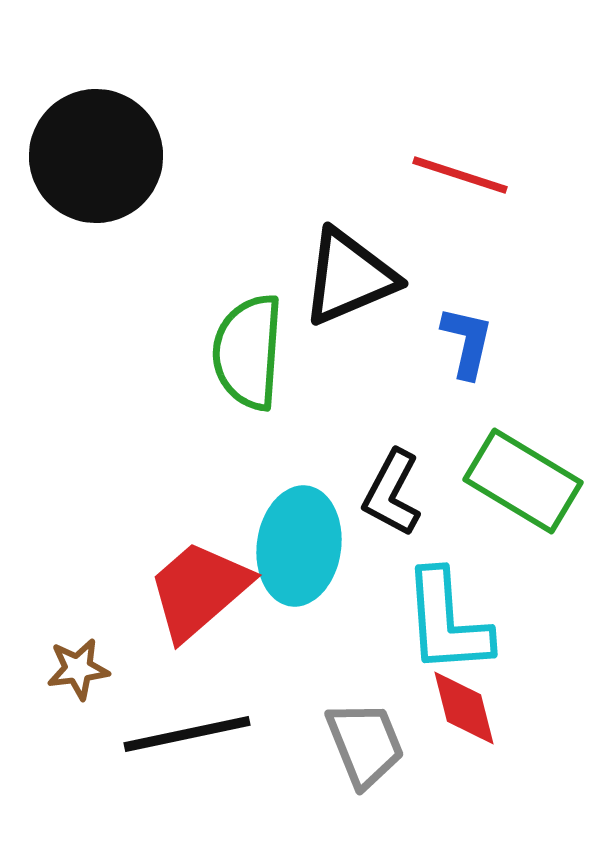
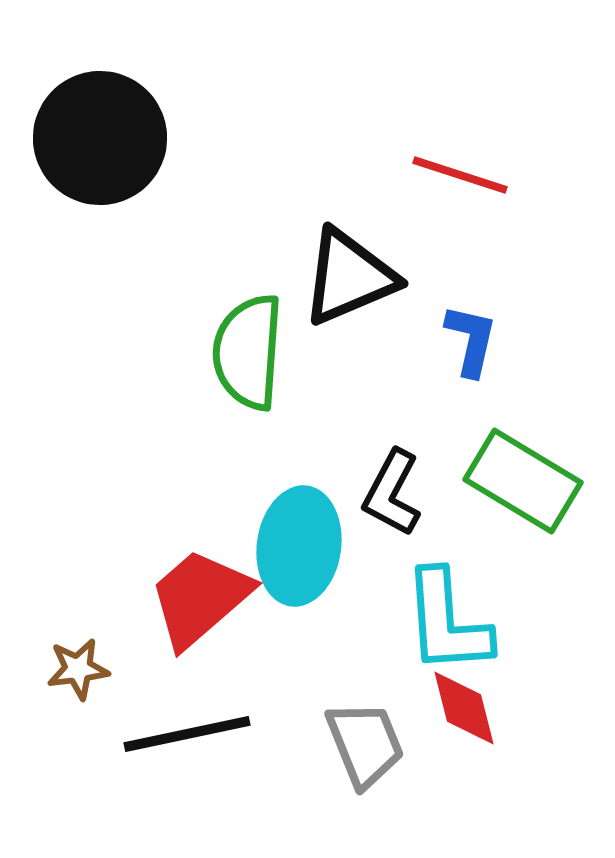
black circle: moved 4 px right, 18 px up
blue L-shape: moved 4 px right, 2 px up
red trapezoid: moved 1 px right, 8 px down
